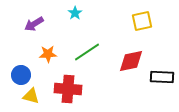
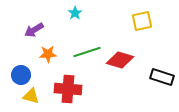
purple arrow: moved 6 px down
green line: rotated 16 degrees clockwise
red diamond: moved 11 px left, 1 px up; rotated 28 degrees clockwise
black rectangle: rotated 15 degrees clockwise
